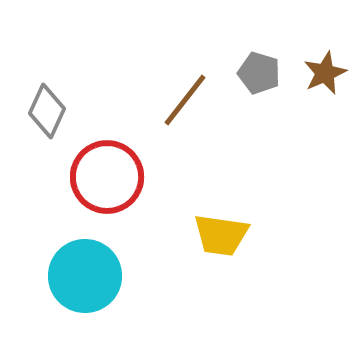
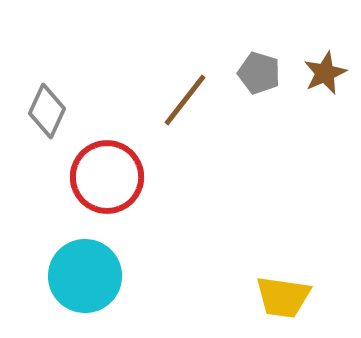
yellow trapezoid: moved 62 px right, 62 px down
